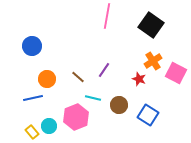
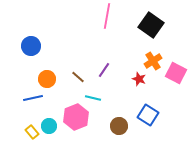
blue circle: moved 1 px left
brown circle: moved 21 px down
